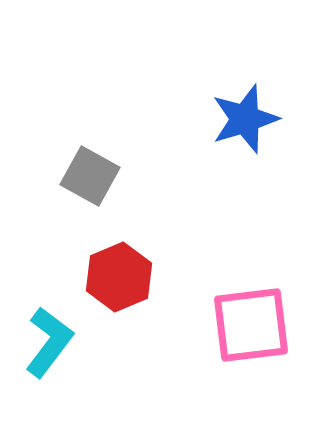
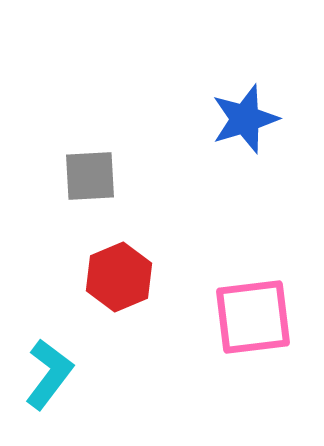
gray square: rotated 32 degrees counterclockwise
pink square: moved 2 px right, 8 px up
cyan L-shape: moved 32 px down
